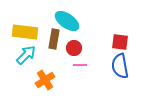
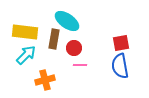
red square: moved 1 px right, 1 px down; rotated 18 degrees counterclockwise
orange cross: rotated 18 degrees clockwise
